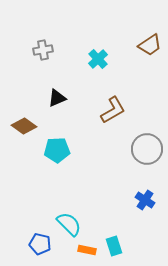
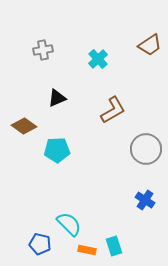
gray circle: moved 1 px left
